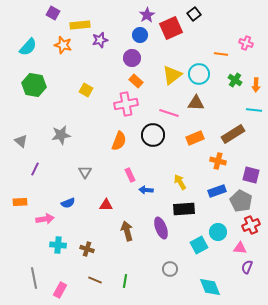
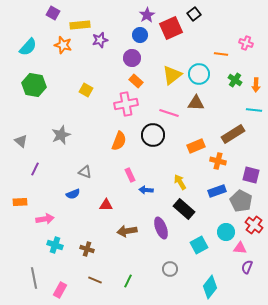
gray star at (61, 135): rotated 12 degrees counterclockwise
orange rectangle at (195, 138): moved 1 px right, 8 px down
gray triangle at (85, 172): rotated 40 degrees counterclockwise
blue semicircle at (68, 203): moved 5 px right, 9 px up
black rectangle at (184, 209): rotated 45 degrees clockwise
red cross at (251, 225): moved 3 px right; rotated 30 degrees counterclockwise
brown arrow at (127, 231): rotated 84 degrees counterclockwise
cyan circle at (218, 232): moved 8 px right
cyan cross at (58, 245): moved 3 px left; rotated 14 degrees clockwise
green line at (125, 281): moved 3 px right; rotated 16 degrees clockwise
cyan diamond at (210, 287): rotated 60 degrees clockwise
